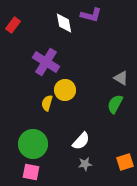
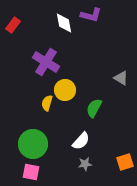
green semicircle: moved 21 px left, 4 px down
